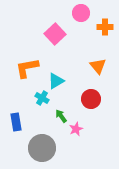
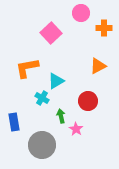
orange cross: moved 1 px left, 1 px down
pink square: moved 4 px left, 1 px up
orange triangle: rotated 42 degrees clockwise
red circle: moved 3 px left, 2 px down
green arrow: rotated 24 degrees clockwise
blue rectangle: moved 2 px left
pink star: rotated 16 degrees counterclockwise
gray circle: moved 3 px up
